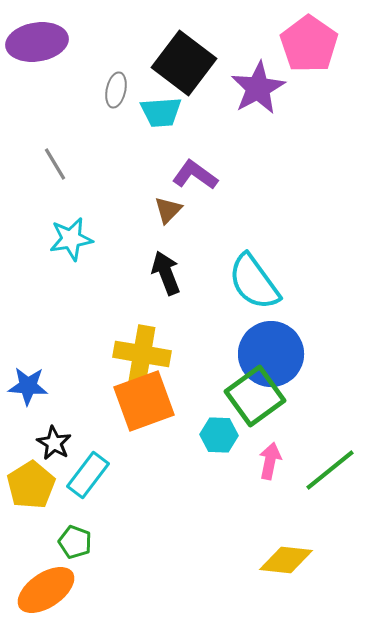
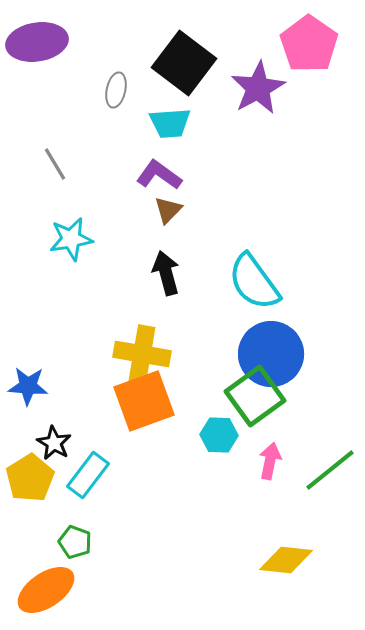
cyan trapezoid: moved 9 px right, 11 px down
purple L-shape: moved 36 px left
black arrow: rotated 6 degrees clockwise
yellow pentagon: moved 1 px left, 7 px up
